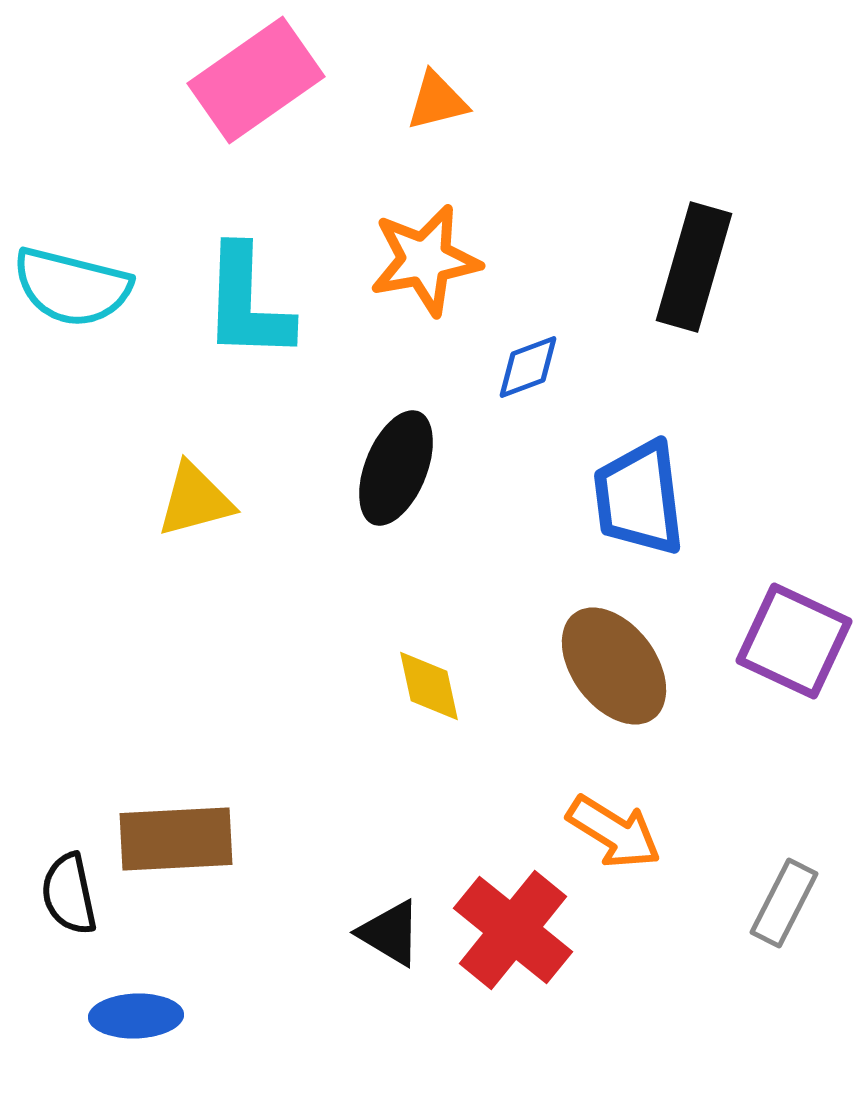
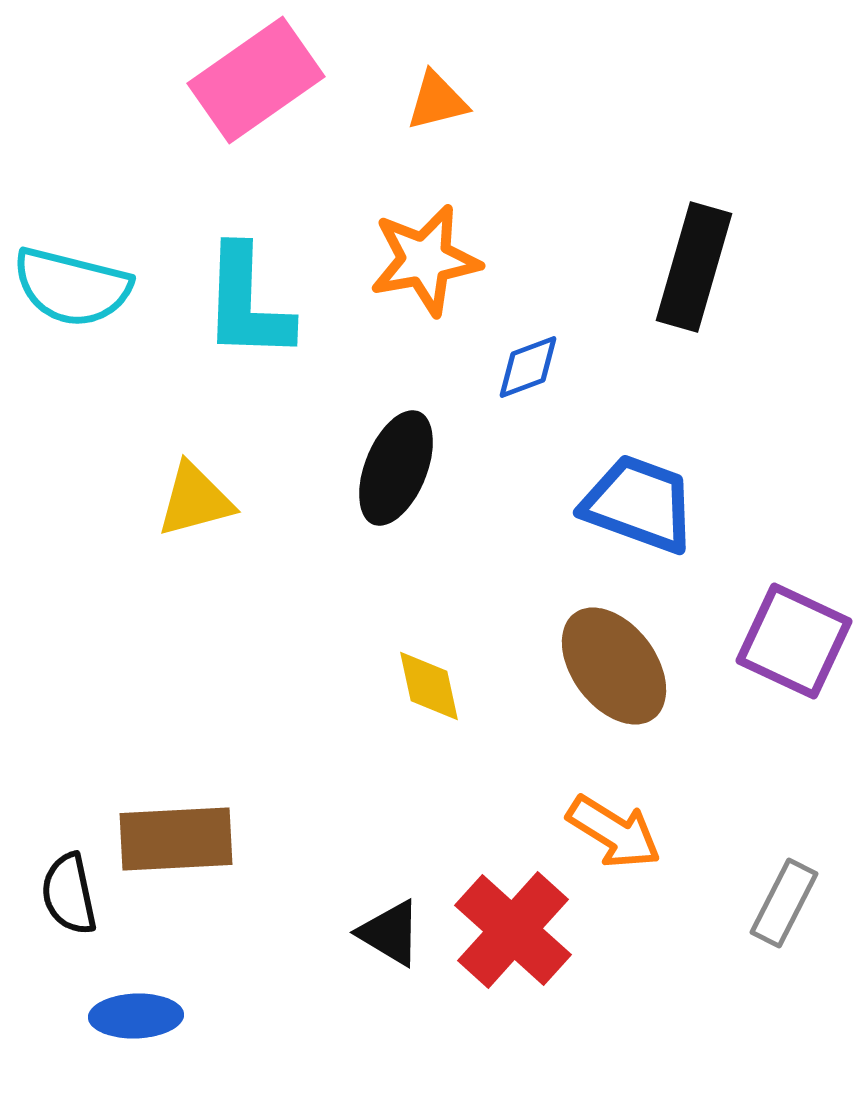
blue trapezoid: moved 6 px down; rotated 117 degrees clockwise
red cross: rotated 3 degrees clockwise
